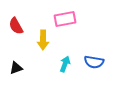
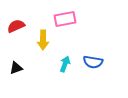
red semicircle: rotated 96 degrees clockwise
blue semicircle: moved 1 px left
